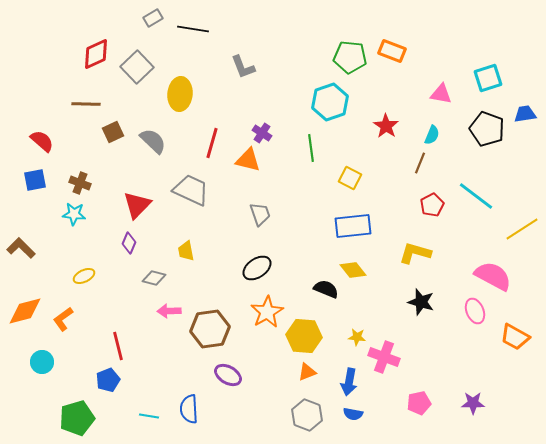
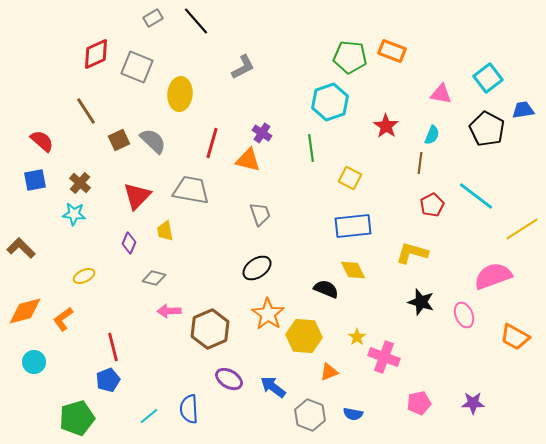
black line at (193, 29): moved 3 px right, 8 px up; rotated 40 degrees clockwise
gray square at (137, 67): rotated 24 degrees counterclockwise
gray L-shape at (243, 67): rotated 96 degrees counterclockwise
cyan square at (488, 78): rotated 20 degrees counterclockwise
brown line at (86, 104): moved 7 px down; rotated 56 degrees clockwise
blue trapezoid at (525, 114): moved 2 px left, 4 px up
black pentagon at (487, 129): rotated 8 degrees clockwise
brown square at (113, 132): moved 6 px right, 8 px down
brown line at (420, 163): rotated 15 degrees counterclockwise
brown cross at (80, 183): rotated 20 degrees clockwise
gray trapezoid at (191, 190): rotated 15 degrees counterclockwise
red triangle at (137, 205): moved 9 px up
yellow trapezoid at (186, 251): moved 21 px left, 20 px up
yellow L-shape at (415, 253): moved 3 px left
yellow diamond at (353, 270): rotated 12 degrees clockwise
pink semicircle at (493, 276): rotated 48 degrees counterclockwise
pink ellipse at (475, 311): moved 11 px left, 4 px down
orange star at (267, 312): moved 1 px right, 2 px down; rotated 8 degrees counterclockwise
brown hexagon at (210, 329): rotated 15 degrees counterclockwise
yellow star at (357, 337): rotated 30 degrees clockwise
red line at (118, 346): moved 5 px left, 1 px down
cyan circle at (42, 362): moved 8 px left
orange triangle at (307, 372): moved 22 px right
purple ellipse at (228, 375): moved 1 px right, 4 px down
blue arrow at (349, 382): moved 76 px left, 5 px down; rotated 116 degrees clockwise
gray hexagon at (307, 415): moved 3 px right
cyan line at (149, 416): rotated 48 degrees counterclockwise
